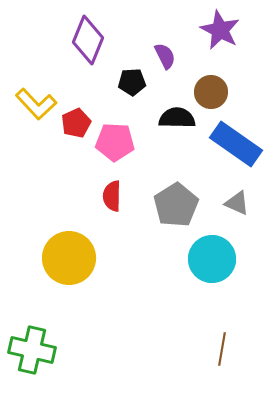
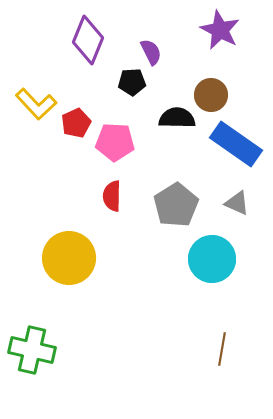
purple semicircle: moved 14 px left, 4 px up
brown circle: moved 3 px down
